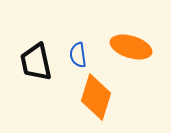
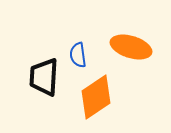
black trapezoid: moved 8 px right, 15 px down; rotated 15 degrees clockwise
orange diamond: rotated 39 degrees clockwise
